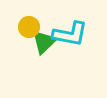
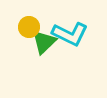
cyan L-shape: rotated 15 degrees clockwise
